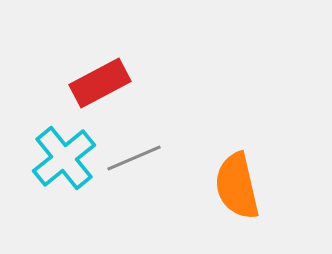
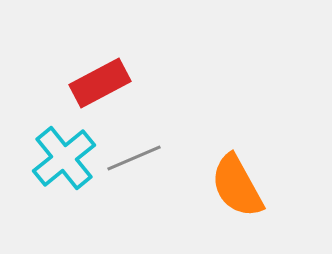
orange semicircle: rotated 16 degrees counterclockwise
